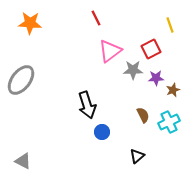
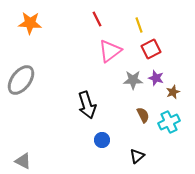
red line: moved 1 px right, 1 px down
yellow line: moved 31 px left
gray star: moved 10 px down
purple star: rotated 21 degrees clockwise
brown star: moved 2 px down
blue circle: moved 8 px down
